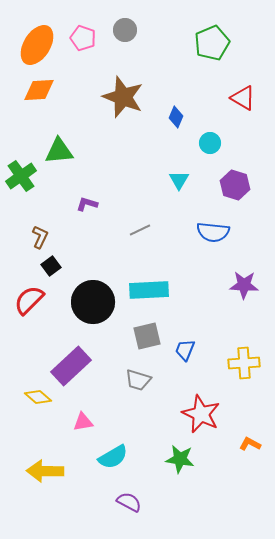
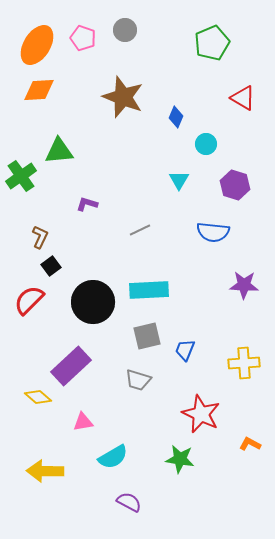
cyan circle: moved 4 px left, 1 px down
